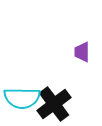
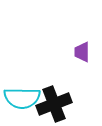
black cross: rotated 16 degrees clockwise
